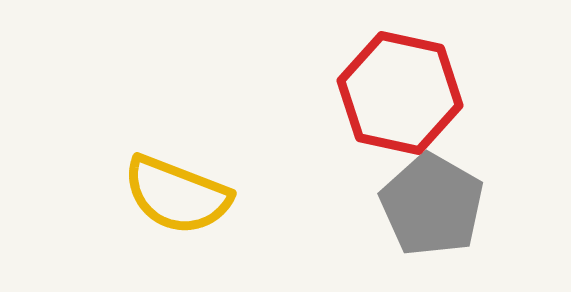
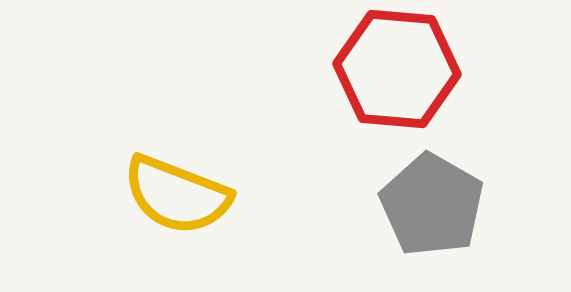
red hexagon: moved 3 px left, 24 px up; rotated 7 degrees counterclockwise
